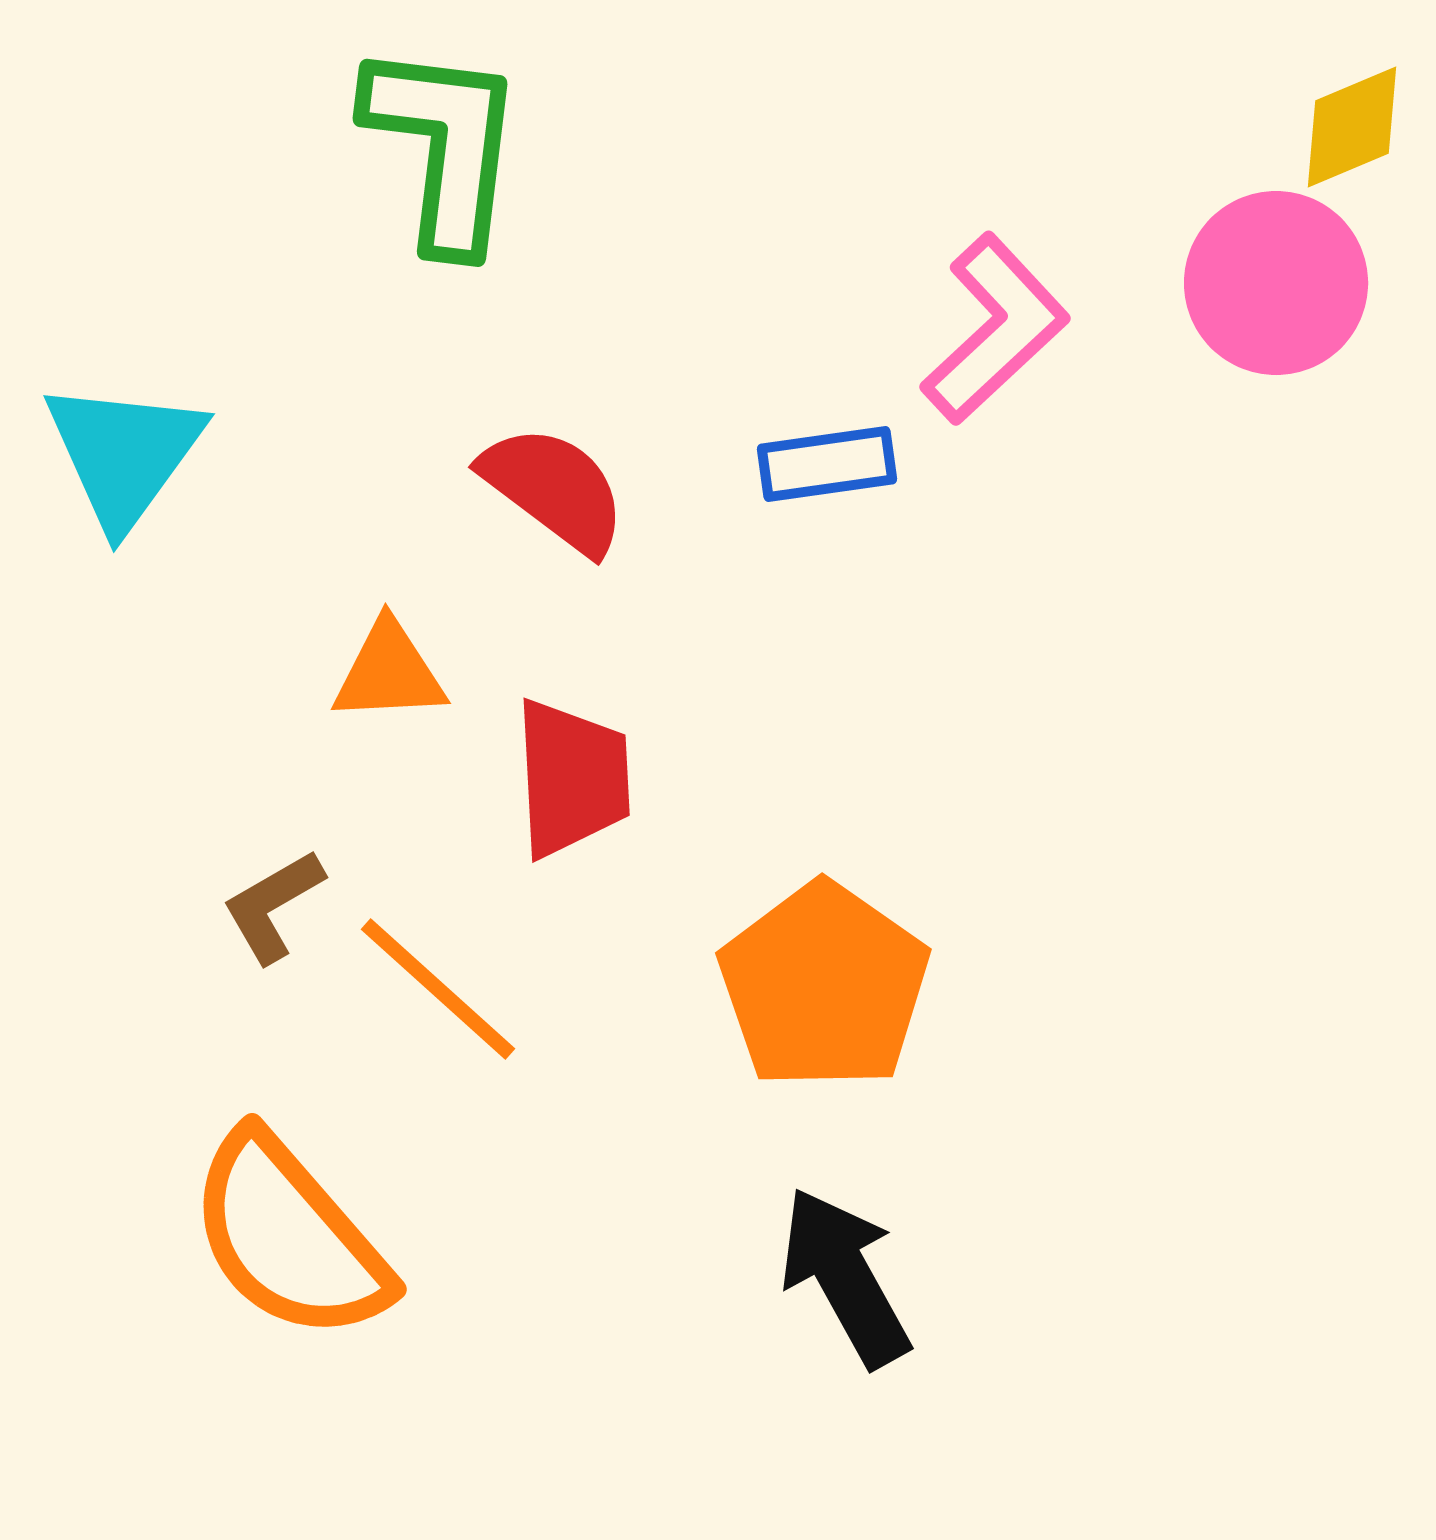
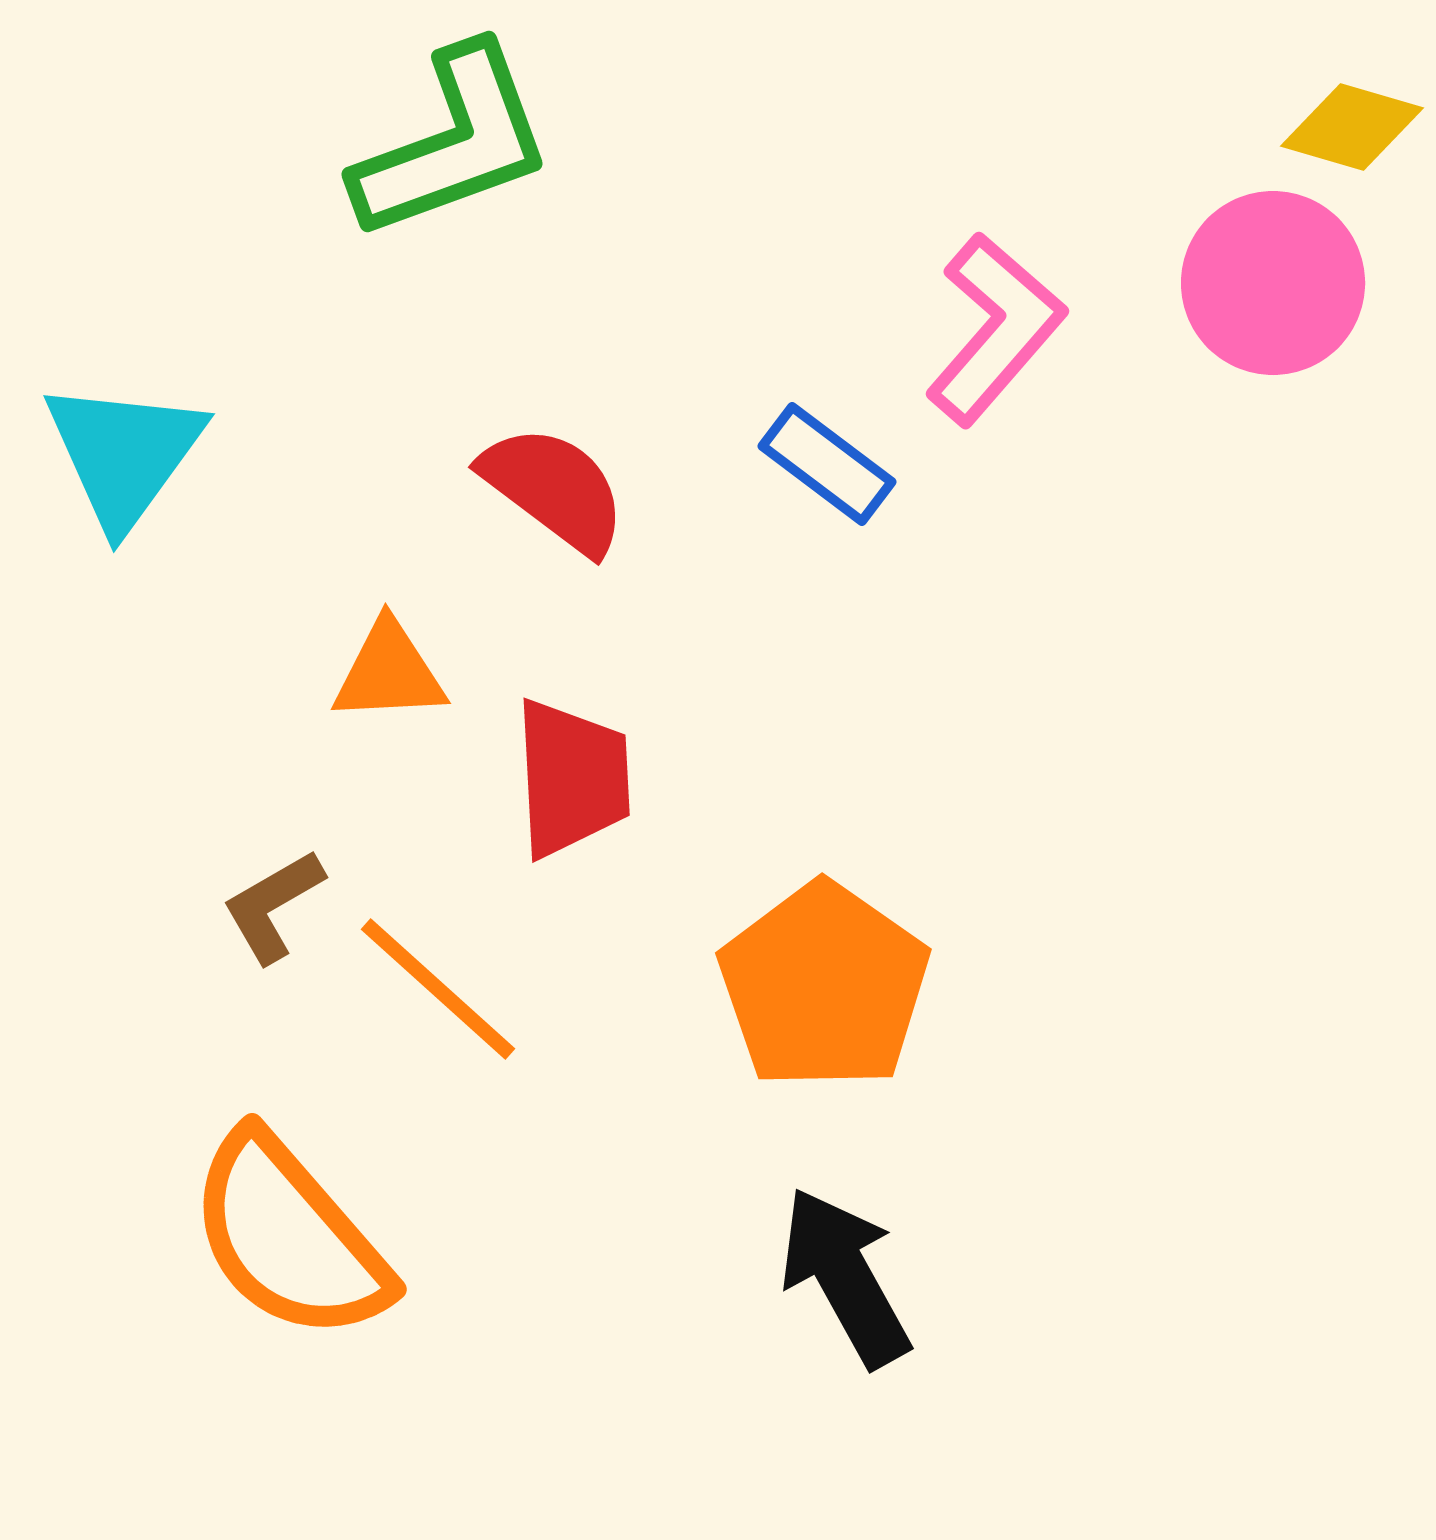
yellow diamond: rotated 39 degrees clockwise
green L-shape: moved 9 px right, 3 px up; rotated 63 degrees clockwise
pink circle: moved 3 px left
pink L-shape: rotated 6 degrees counterclockwise
blue rectangle: rotated 45 degrees clockwise
